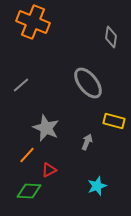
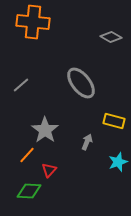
orange cross: rotated 16 degrees counterclockwise
gray diamond: rotated 70 degrees counterclockwise
gray ellipse: moved 7 px left
gray star: moved 1 px left, 2 px down; rotated 12 degrees clockwise
red triangle: rotated 21 degrees counterclockwise
cyan star: moved 21 px right, 24 px up
